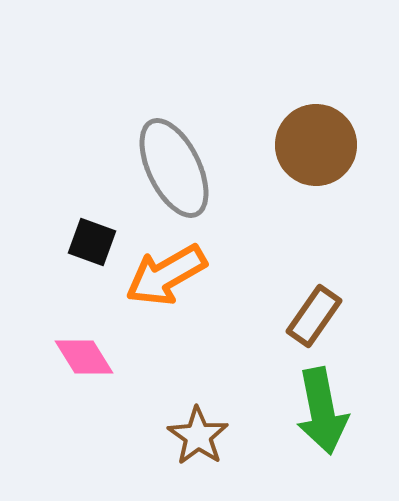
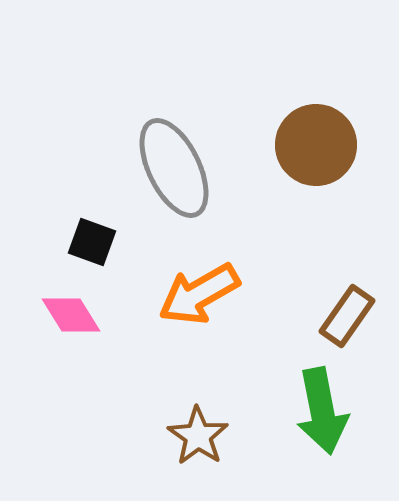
orange arrow: moved 33 px right, 19 px down
brown rectangle: moved 33 px right
pink diamond: moved 13 px left, 42 px up
